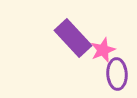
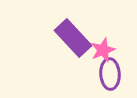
purple ellipse: moved 7 px left
